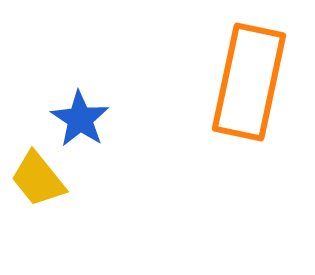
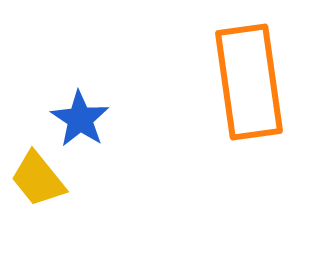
orange rectangle: rotated 20 degrees counterclockwise
